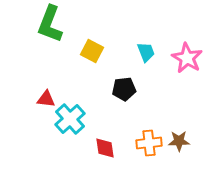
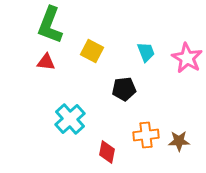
green L-shape: moved 1 px down
red triangle: moved 37 px up
orange cross: moved 3 px left, 8 px up
red diamond: moved 2 px right, 4 px down; rotated 20 degrees clockwise
